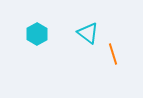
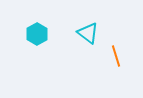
orange line: moved 3 px right, 2 px down
